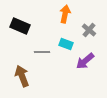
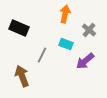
black rectangle: moved 1 px left, 2 px down
gray line: moved 3 px down; rotated 63 degrees counterclockwise
